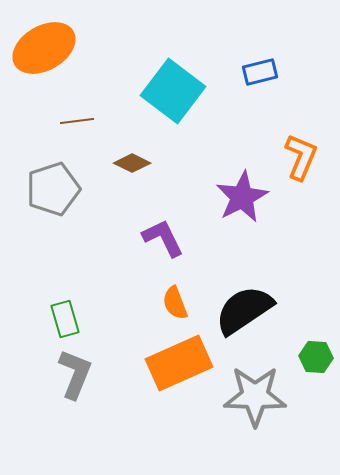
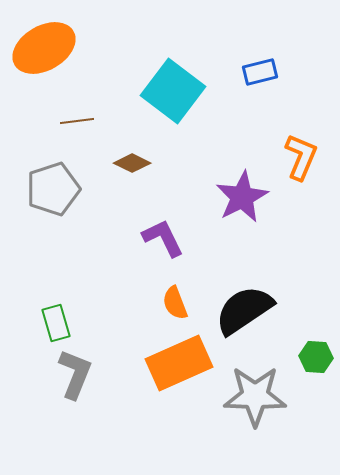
green rectangle: moved 9 px left, 4 px down
